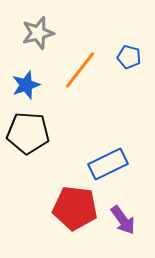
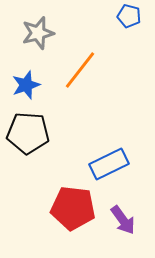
blue pentagon: moved 41 px up
blue rectangle: moved 1 px right
red pentagon: moved 2 px left
